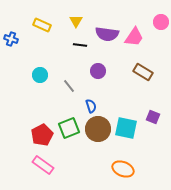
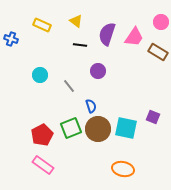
yellow triangle: rotated 24 degrees counterclockwise
purple semicircle: rotated 100 degrees clockwise
brown rectangle: moved 15 px right, 20 px up
green square: moved 2 px right
orange ellipse: rotated 10 degrees counterclockwise
